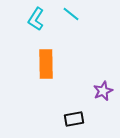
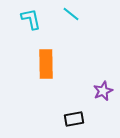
cyan L-shape: moved 5 px left; rotated 135 degrees clockwise
